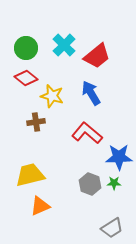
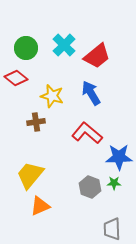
red diamond: moved 10 px left
yellow trapezoid: rotated 36 degrees counterclockwise
gray hexagon: moved 3 px down
gray trapezoid: moved 1 px down; rotated 120 degrees clockwise
